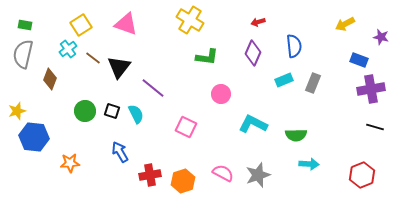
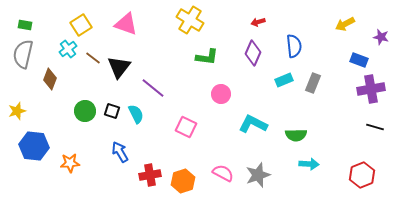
blue hexagon: moved 9 px down
